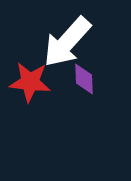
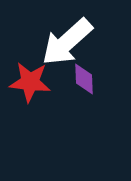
white arrow: rotated 6 degrees clockwise
